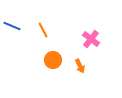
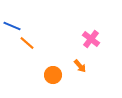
orange line: moved 16 px left, 13 px down; rotated 21 degrees counterclockwise
orange circle: moved 15 px down
orange arrow: rotated 16 degrees counterclockwise
